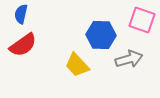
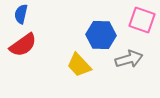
yellow trapezoid: moved 2 px right
